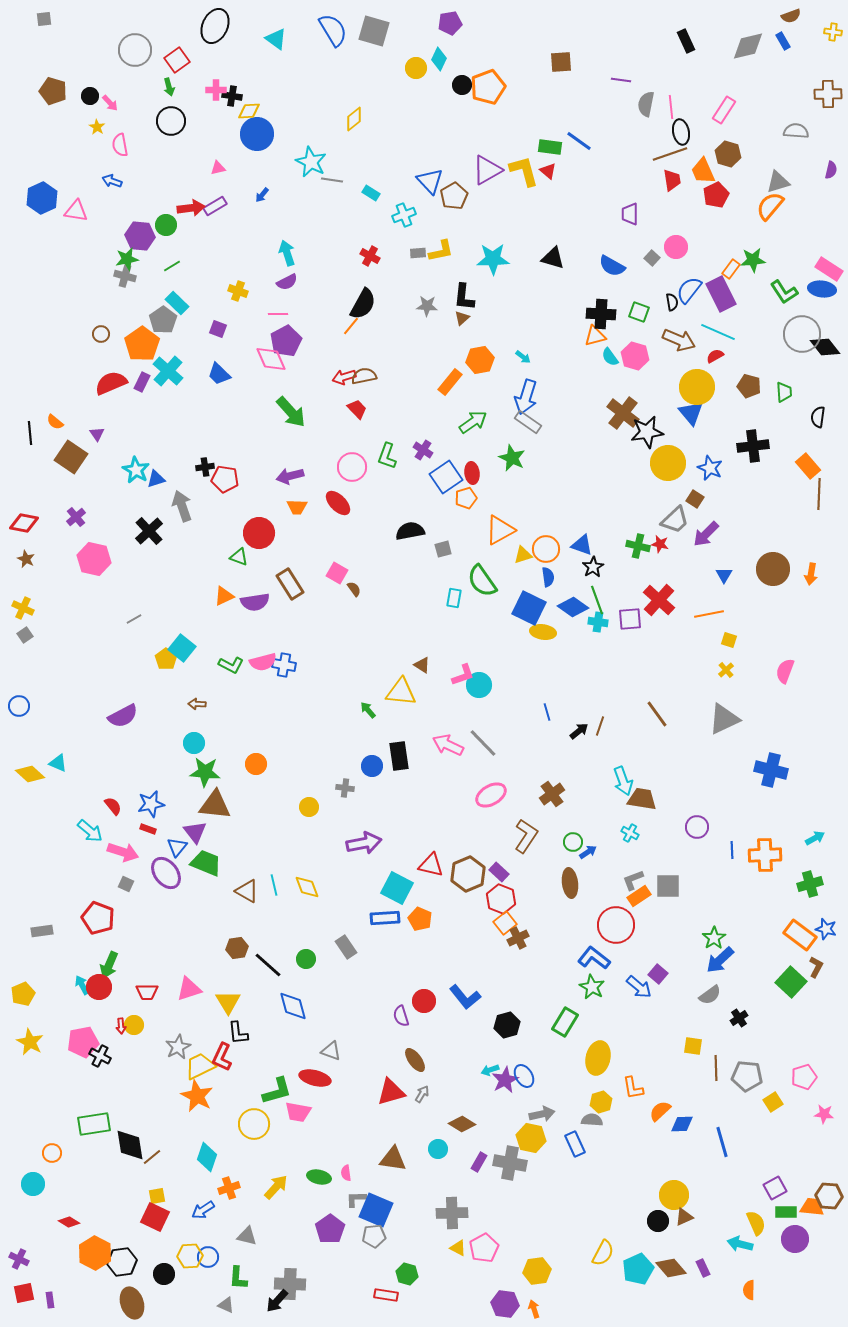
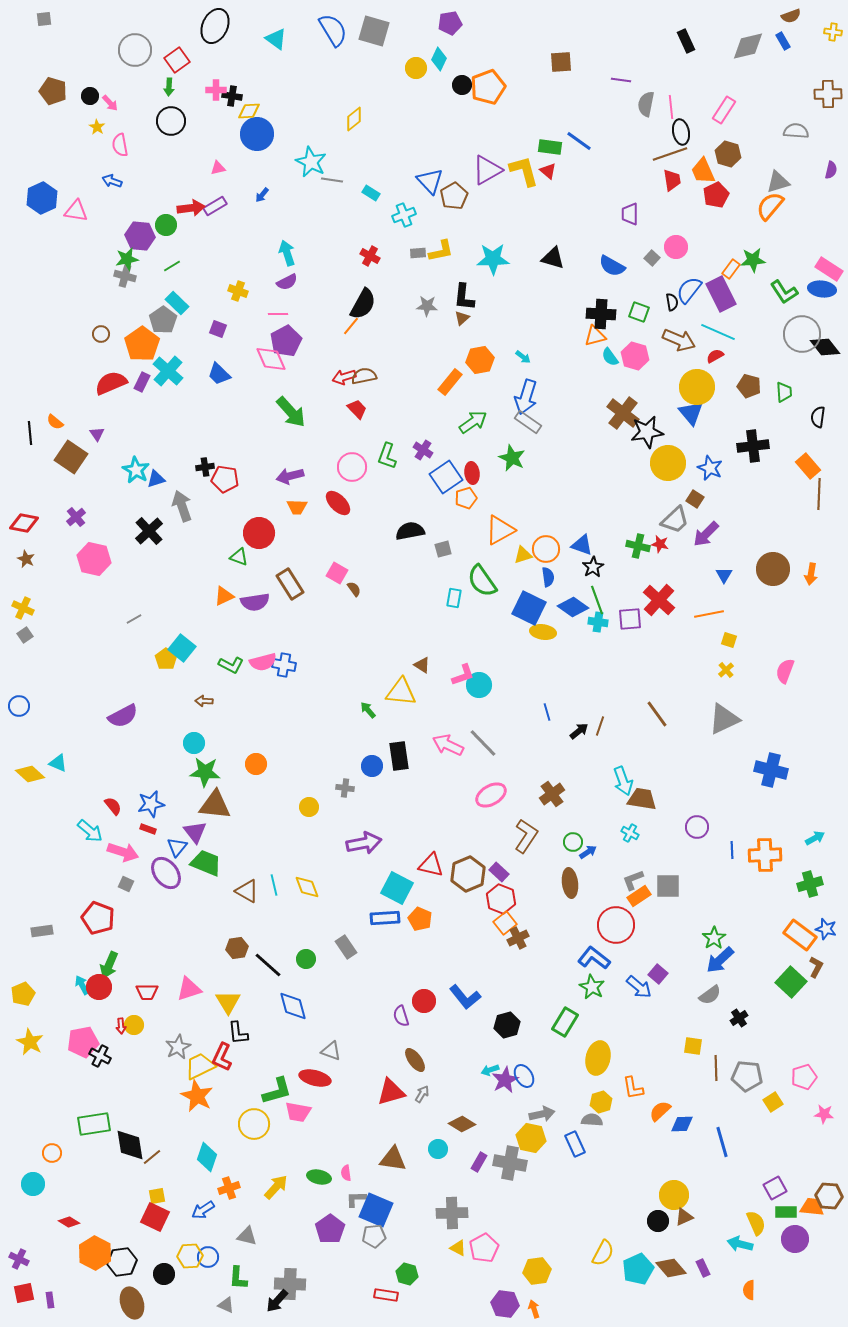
green arrow at (169, 87): rotated 18 degrees clockwise
brown arrow at (197, 704): moved 7 px right, 3 px up
